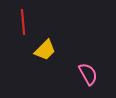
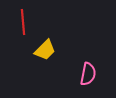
pink semicircle: rotated 40 degrees clockwise
